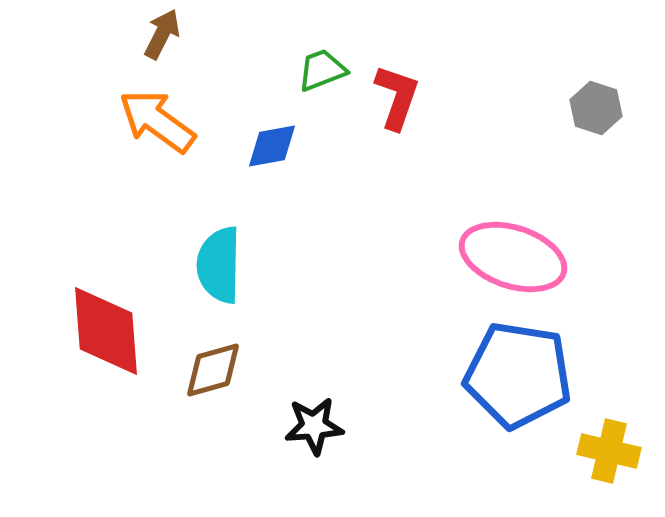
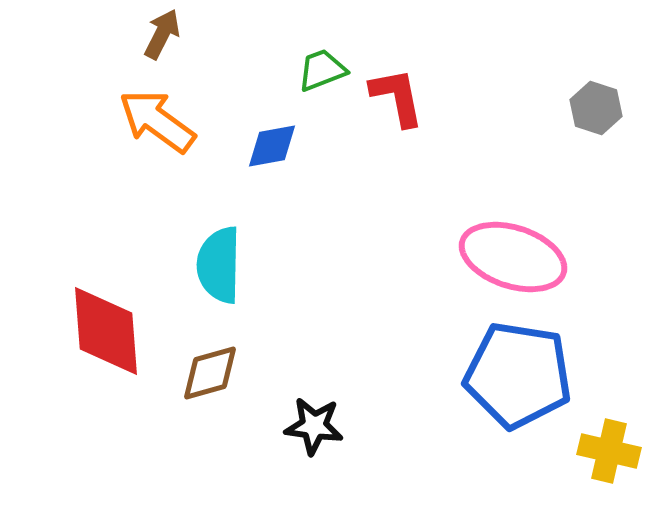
red L-shape: rotated 30 degrees counterclockwise
brown diamond: moved 3 px left, 3 px down
black star: rotated 12 degrees clockwise
